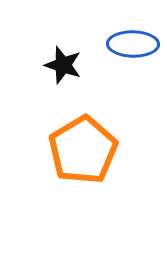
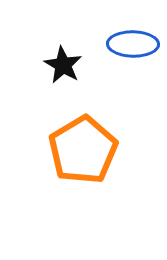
black star: rotated 12 degrees clockwise
